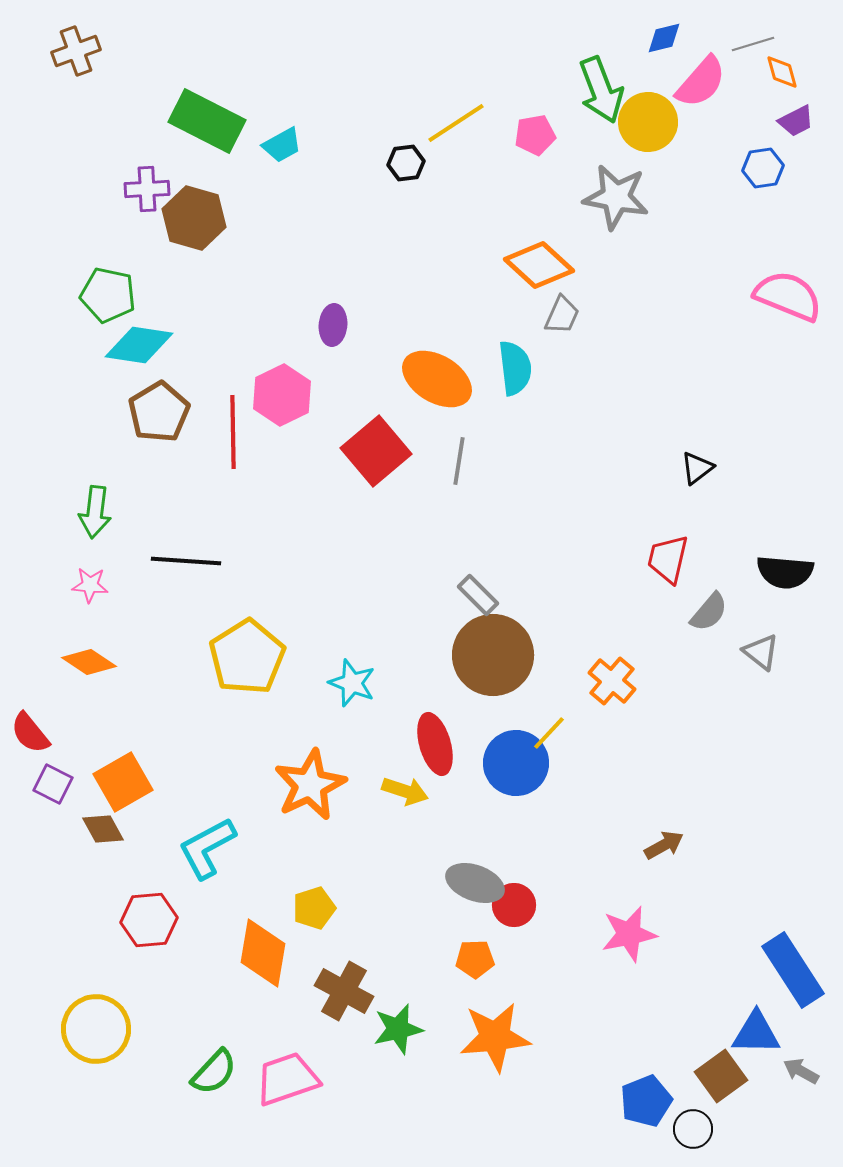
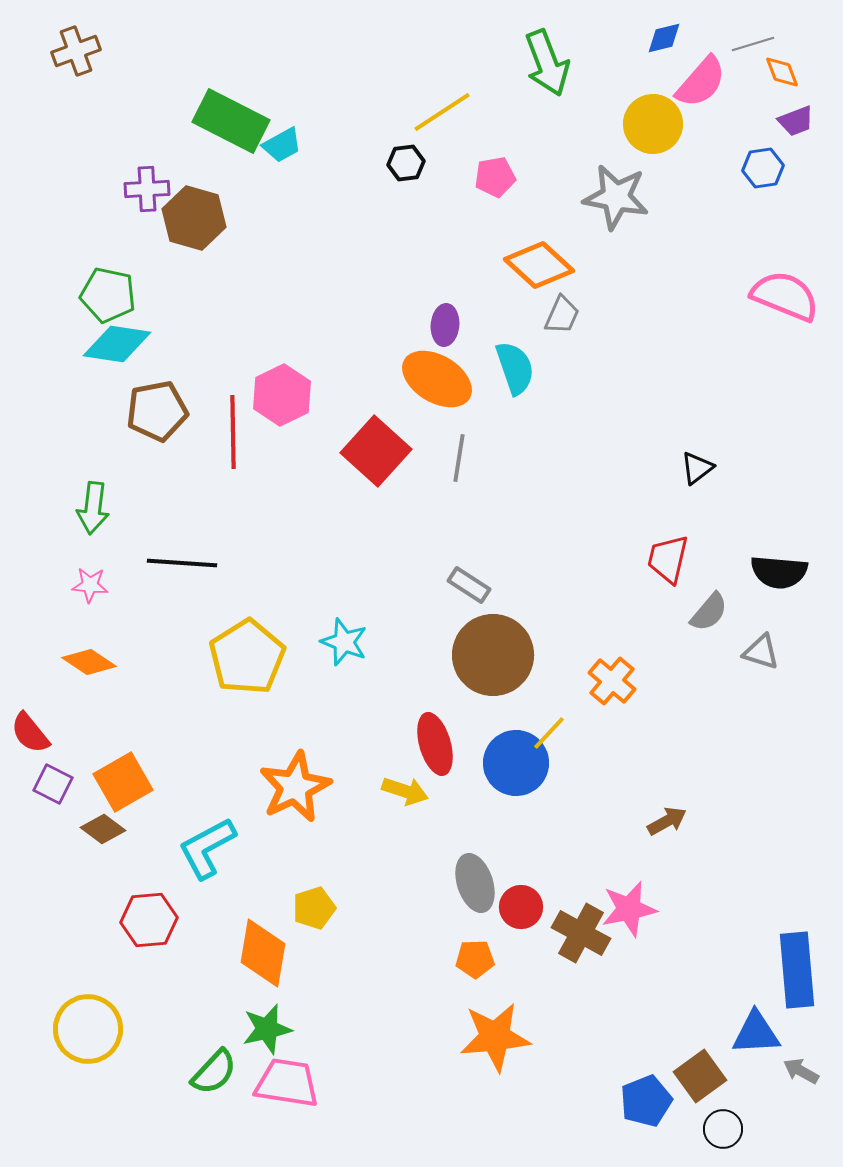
orange diamond at (782, 72): rotated 6 degrees counterclockwise
green arrow at (601, 90): moved 54 px left, 27 px up
green rectangle at (207, 121): moved 24 px right
purple trapezoid at (796, 121): rotated 6 degrees clockwise
yellow circle at (648, 122): moved 5 px right, 2 px down
yellow line at (456, 123): moved 14 px left, 11 px up
pink pentagon at (535, 135): moved 40 px left, 42 px down
pink semicircle at (788, 296): moved 3 px left
purple ellipse at (333, 325): moved 112 px right
cyan diamond at (139, 345): moved 22 px left, 1 px up
cyan semicircle at (515, 368): rotated 12 degrees counterclockwise
brown pentagon at (159, 412): moved 2 px left, 1 px up; rotated 20 degrees clockwise
red square at (376, 451): rotated 8 degrees counterclockwise
gray line at (459, 461): moved 3 px up
green arrow at (95, 512): moved 2 px left, 4 px up
black line at (186, 561): moved 4 px left, 2 px down
black semicircle at (785, 572): moved 6 px left
gray rectangle at (478, 595): moved 9 px left, 10 px up; rotated 12 degrees counterclockwise
gray triangle at (761, 652): rotated 21 degrees counterclockwise
cyan star at (352, 683): moved 8 px left, 41 px up
orange star at (310, 785): moved 15 px left, 2 px down
brown diamond at (103, 829): rotated 24 degrees counterclockwise
brown arrow at (664, 845): moved 3 px right, 24 px up
gray ellipse at (475, 883): rotated 52 degrees clockwise
red circle at (514, 905): moved 7 px right, 2 px down
pink star at (629, 934): moved 25 px up
blue rectangle at (793, 970): moved 4 px right; rotated 28 degrees clockwise
brown cross at (344, 991): moved 237 px right, 58 px up
yellow circle at (96, 1029): moved 8 px left
green star at (398, 1029): moved 131 px left
blue triangle at (756, 1033): rotated 4 degrees counterclockwise
brown square at (721, 1076): moved 21 px left
pink trapezoid at (287, 1079): moved 4 px down; rotated 28 degrees clockwise
black circle at (693, 1129): moved 30 px right
